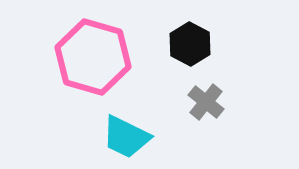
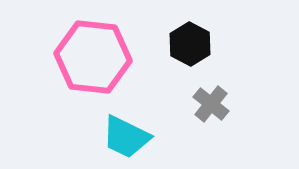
pink hexagon: rotated 10 degrees counterclockwise
gray cross: moved 5 px right, 2 px down
